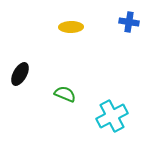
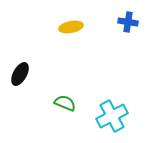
blue cross: moved 1 px left
yellow ellipse: rotated 10 degrees counterclockwise
green semicircle: moved 9 px down
